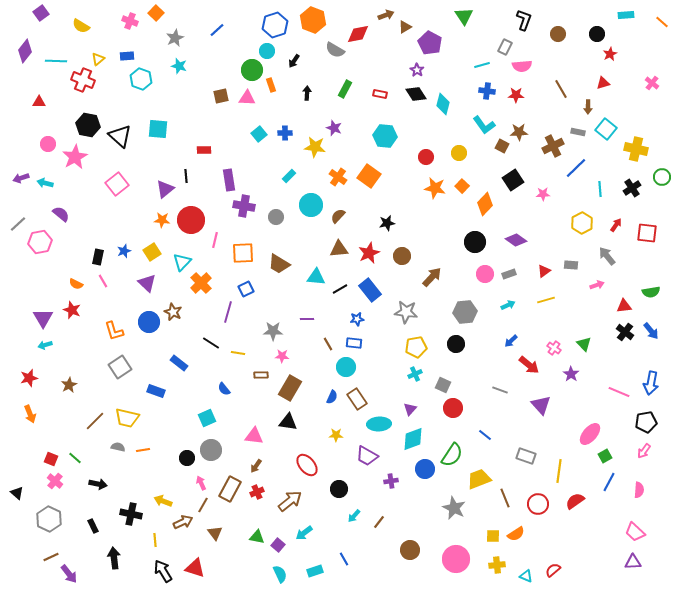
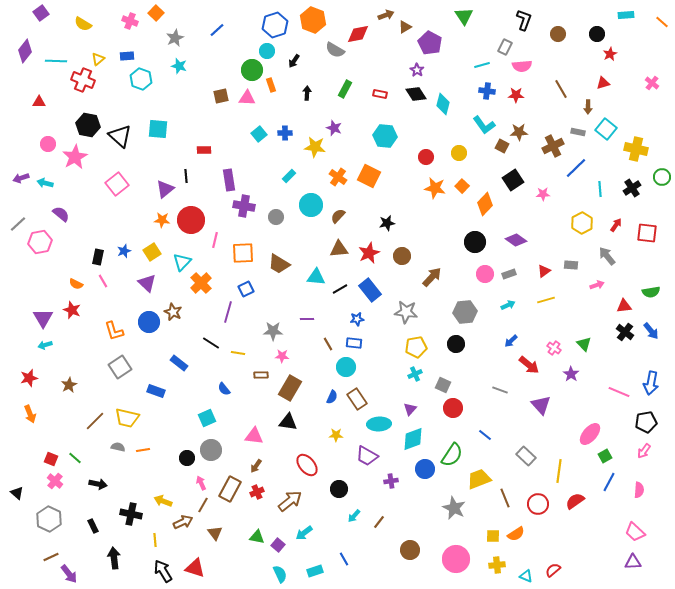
yellow semicircle at (81, 26): moved 2 px right, 2 px up
orange square at (369, 176): rotated 10 degrees counterclockwise
gray rectangle at (526, 456): rotated 24 degrees clockwise
